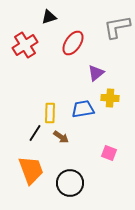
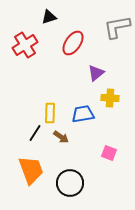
blue trapezoid: moved 5 px down
